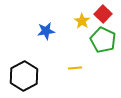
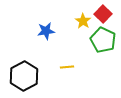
yellow star: moved 1 px right
yellow line: moved 8 px left, 1 px up
